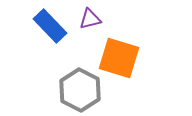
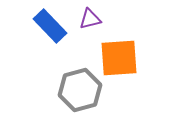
orange square: rotated 21 degrees counterclockwise
gray hexagon: rotated 18 degrees clockwise
